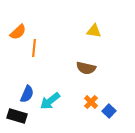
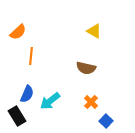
yellow triangle: rotated 21 degrees clockwise
orange line: moved 3 px left, 8 px down
blue square: moved 3 px left, 10 px down
black rectangle: rotated 42 degrees clockwise
